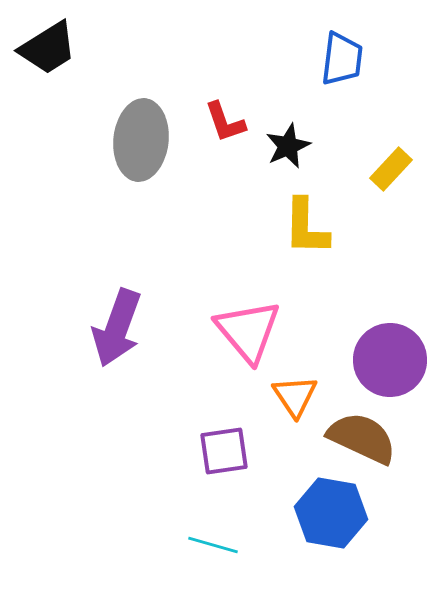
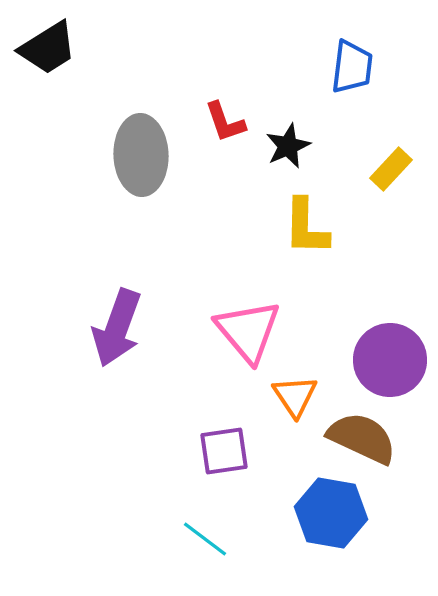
blue trapezoid: moved 10 px right, 8 px down
gray ellipse: moved 15 px down; rotated 8 degrees counterclockwise
cyan line: moved 8 px left, 6 px up; rotated 21 degrees clockwise
